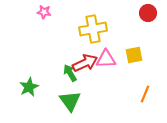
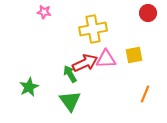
green arrow: moved 1 px down
